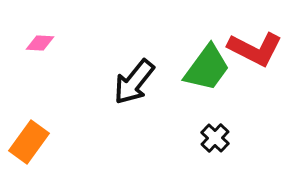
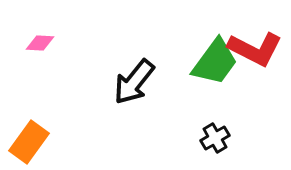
green trapezoid: moved 8 px right, 6 px up
black cross: rotated 16 degrees clockwise
